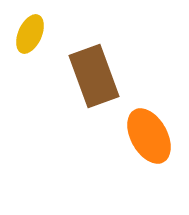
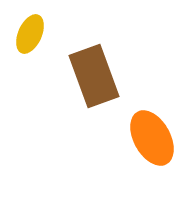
orange ellipse: moved 3 px right, 2 px down
